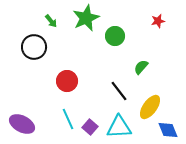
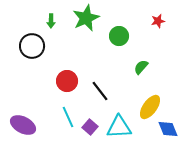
green arrow: rotated 40 degrees clockwise
green circle: moved 4 px right
black circle: moved 2 px left, 1 px up
black line: moved 19 px left
cyan line: moved 2 px up
purple ellipse: moved 1 px right, 1 px down
blue diamond: moved 1 px up
